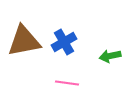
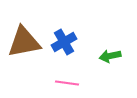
brown triangle: moved 1 px down
